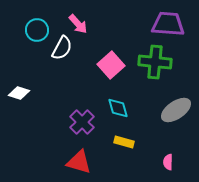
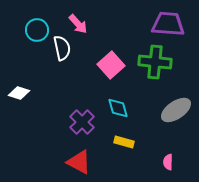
white semicircle: rotated 40 degrees counterclockwise
red triangle: rotated 12 degrees clockwise
